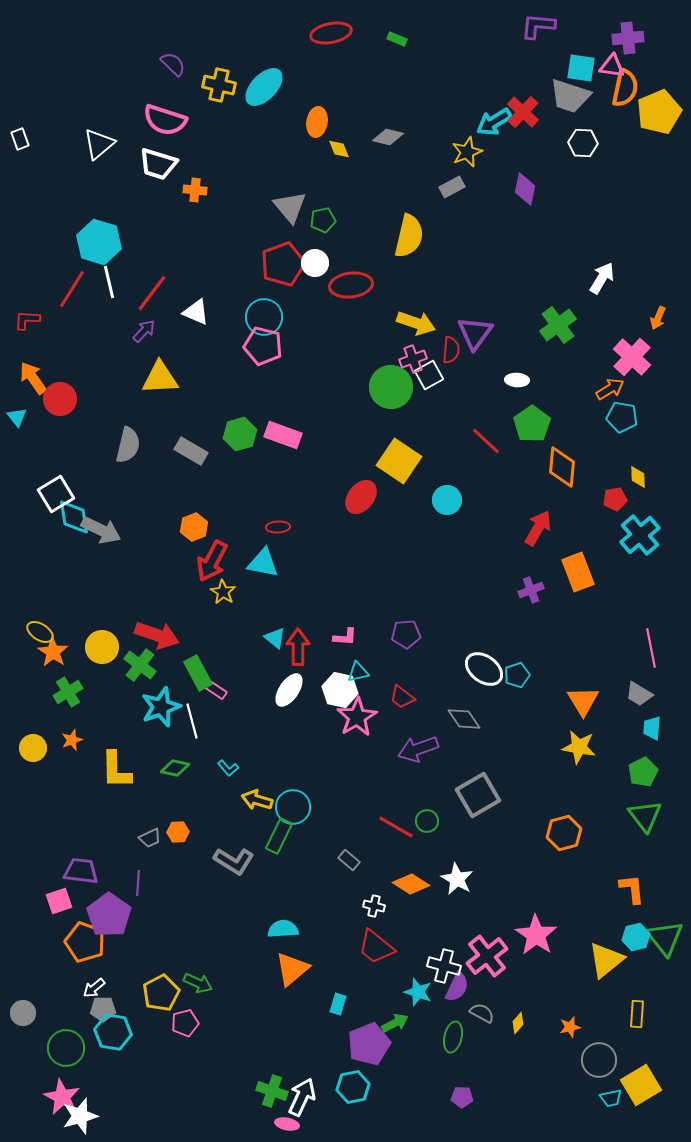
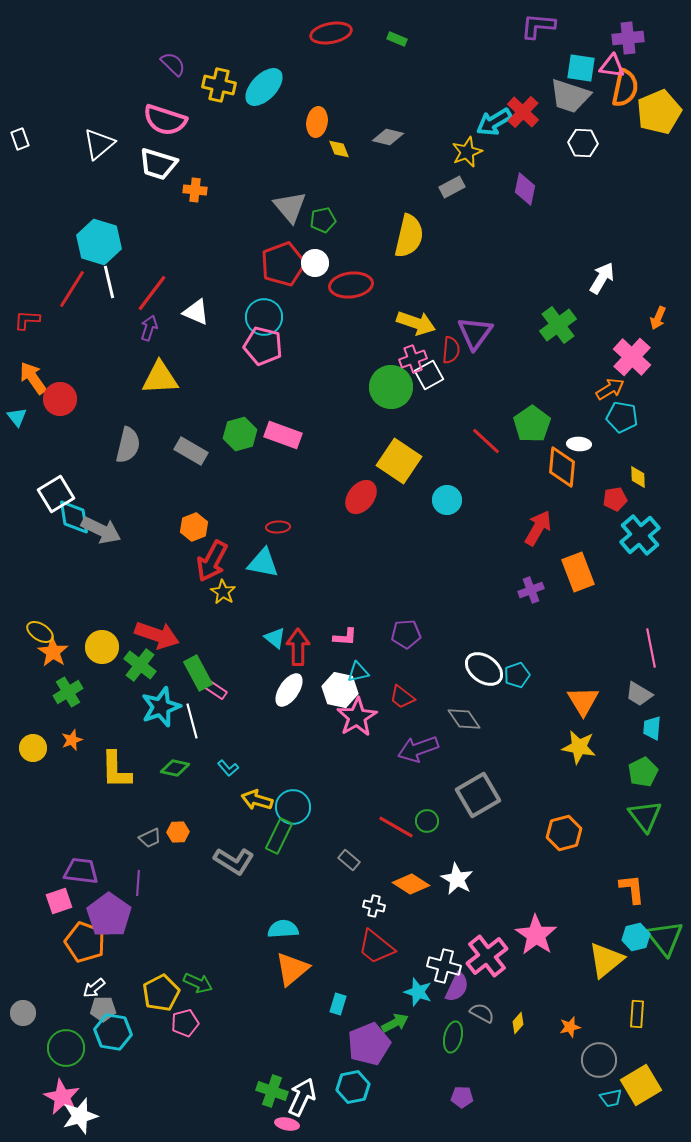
purple arrow at (144, 331): moved 5 px right, 3 px up; rotated 25 degrees counterclockwise
white ellipse at (517, 380): moved 62 px right, 64 px down
